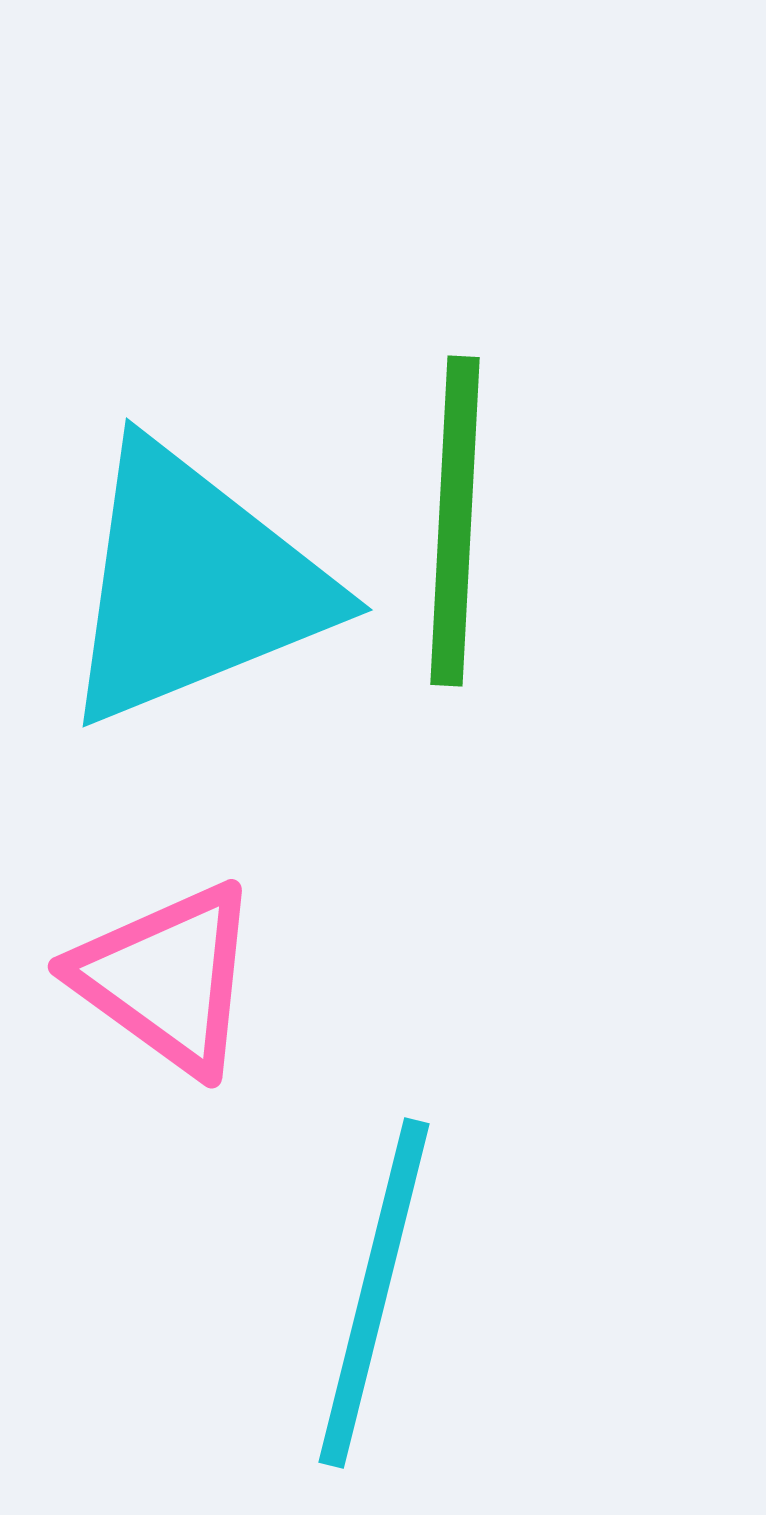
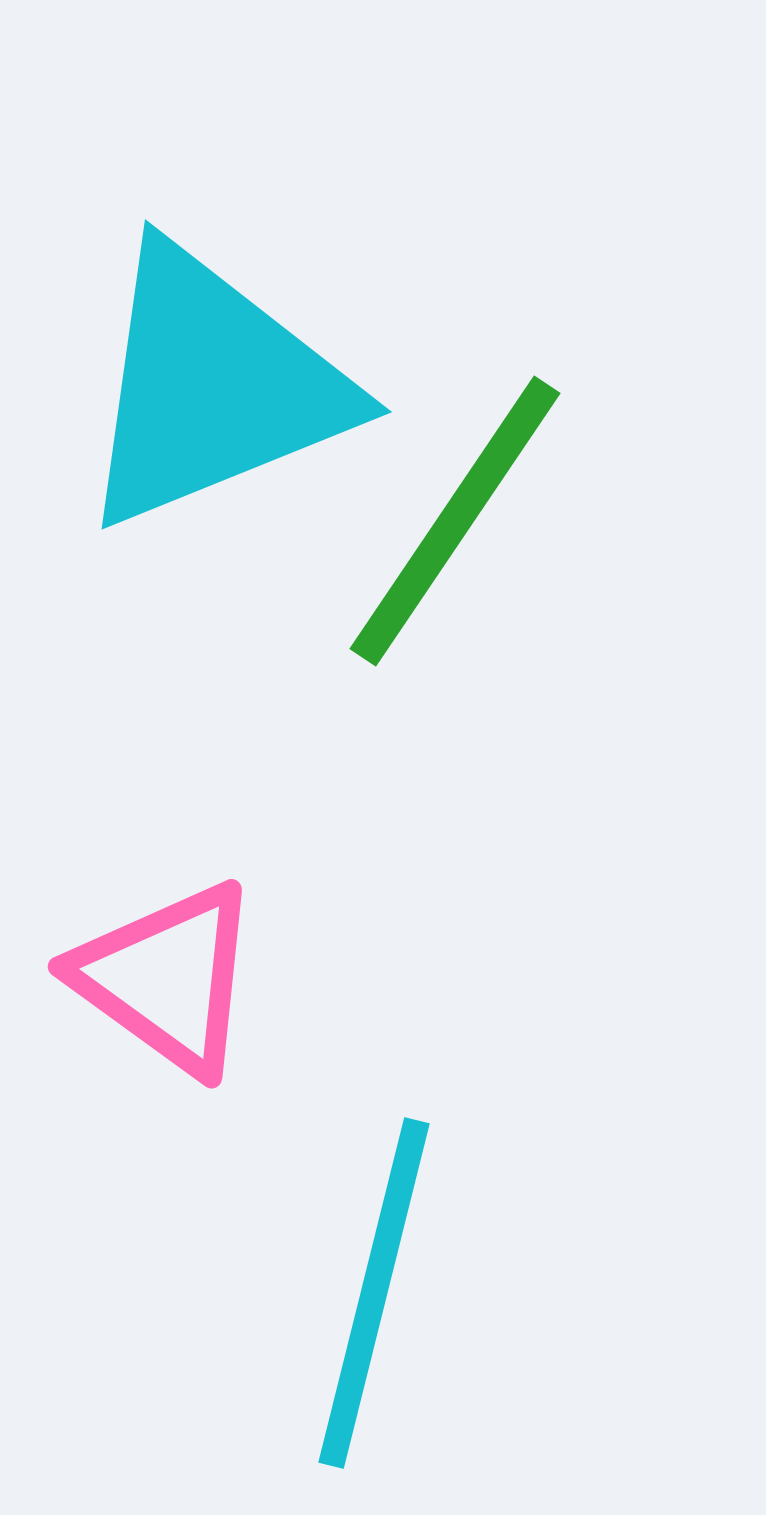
green line: rotated 31 degrees clockwise
cyan triangle: moved 19 px right, 198 px up
